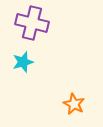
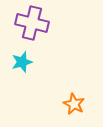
cyan star: moved 1 px left
